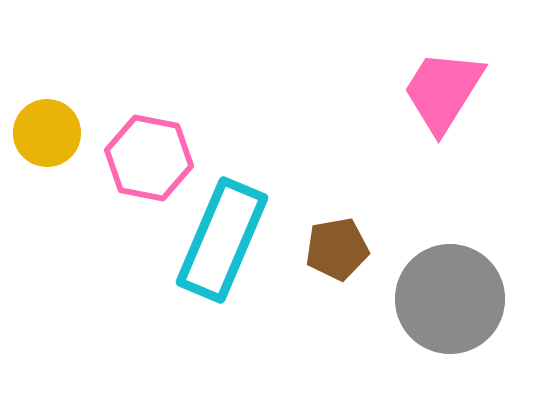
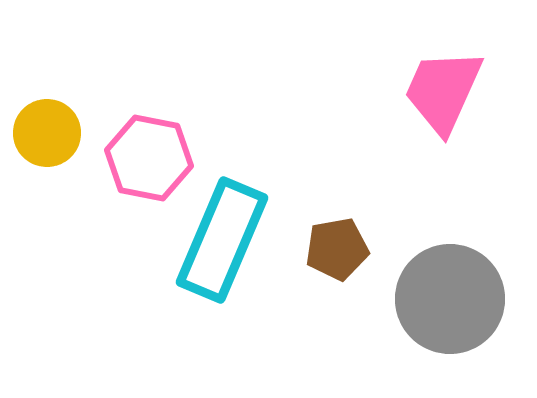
pink trapezoid: rotated 8 degrees counterclockwise
